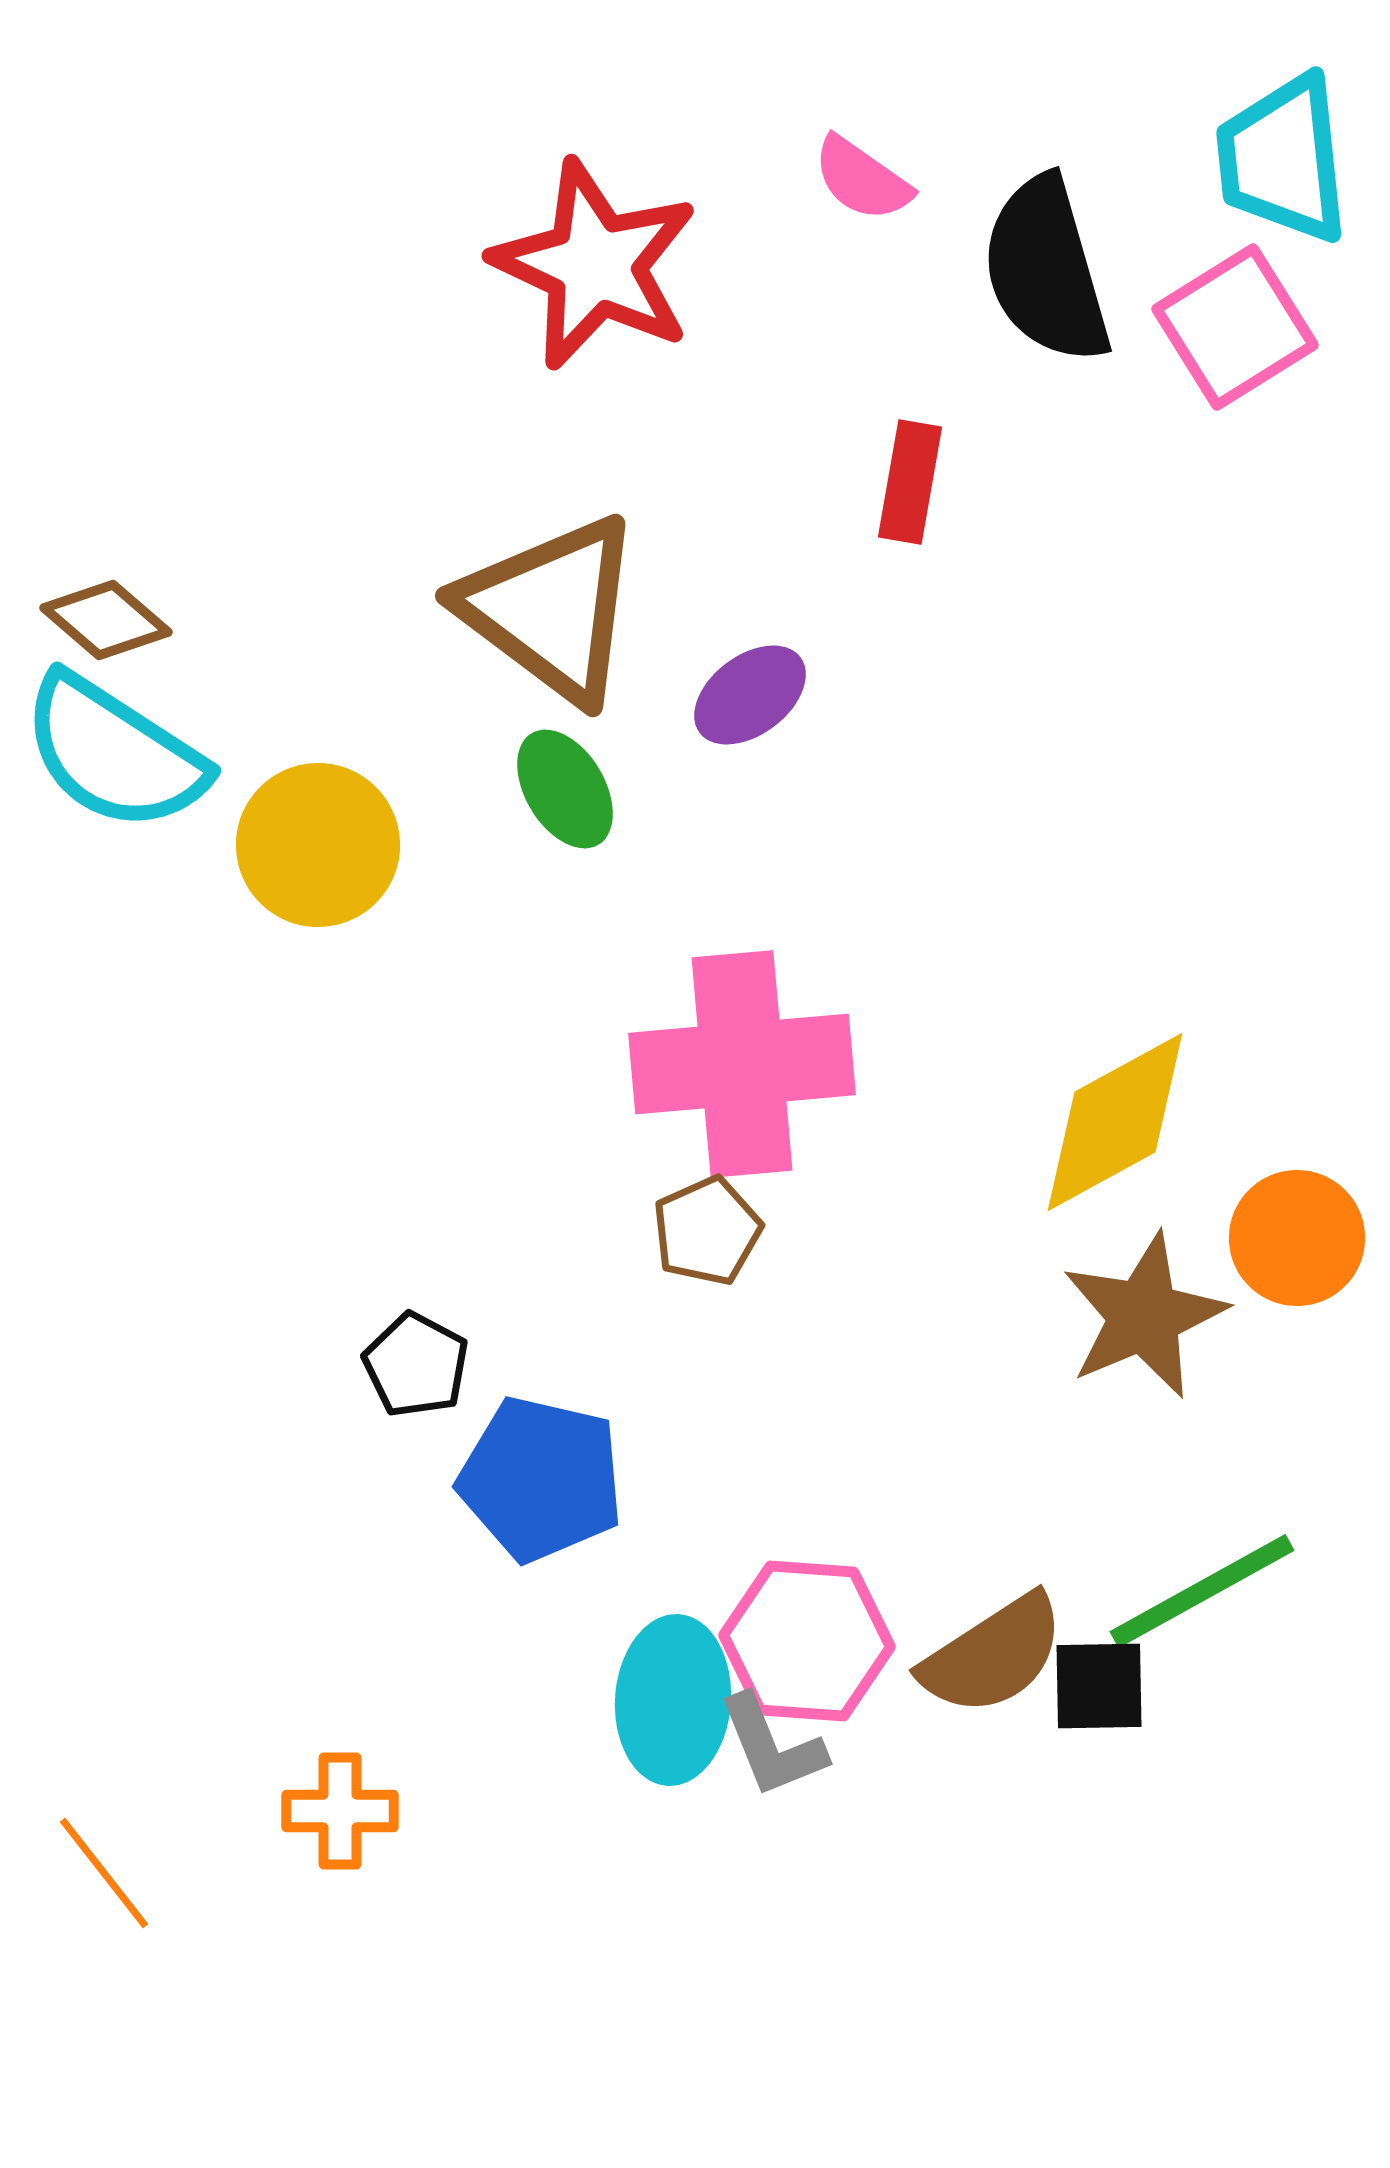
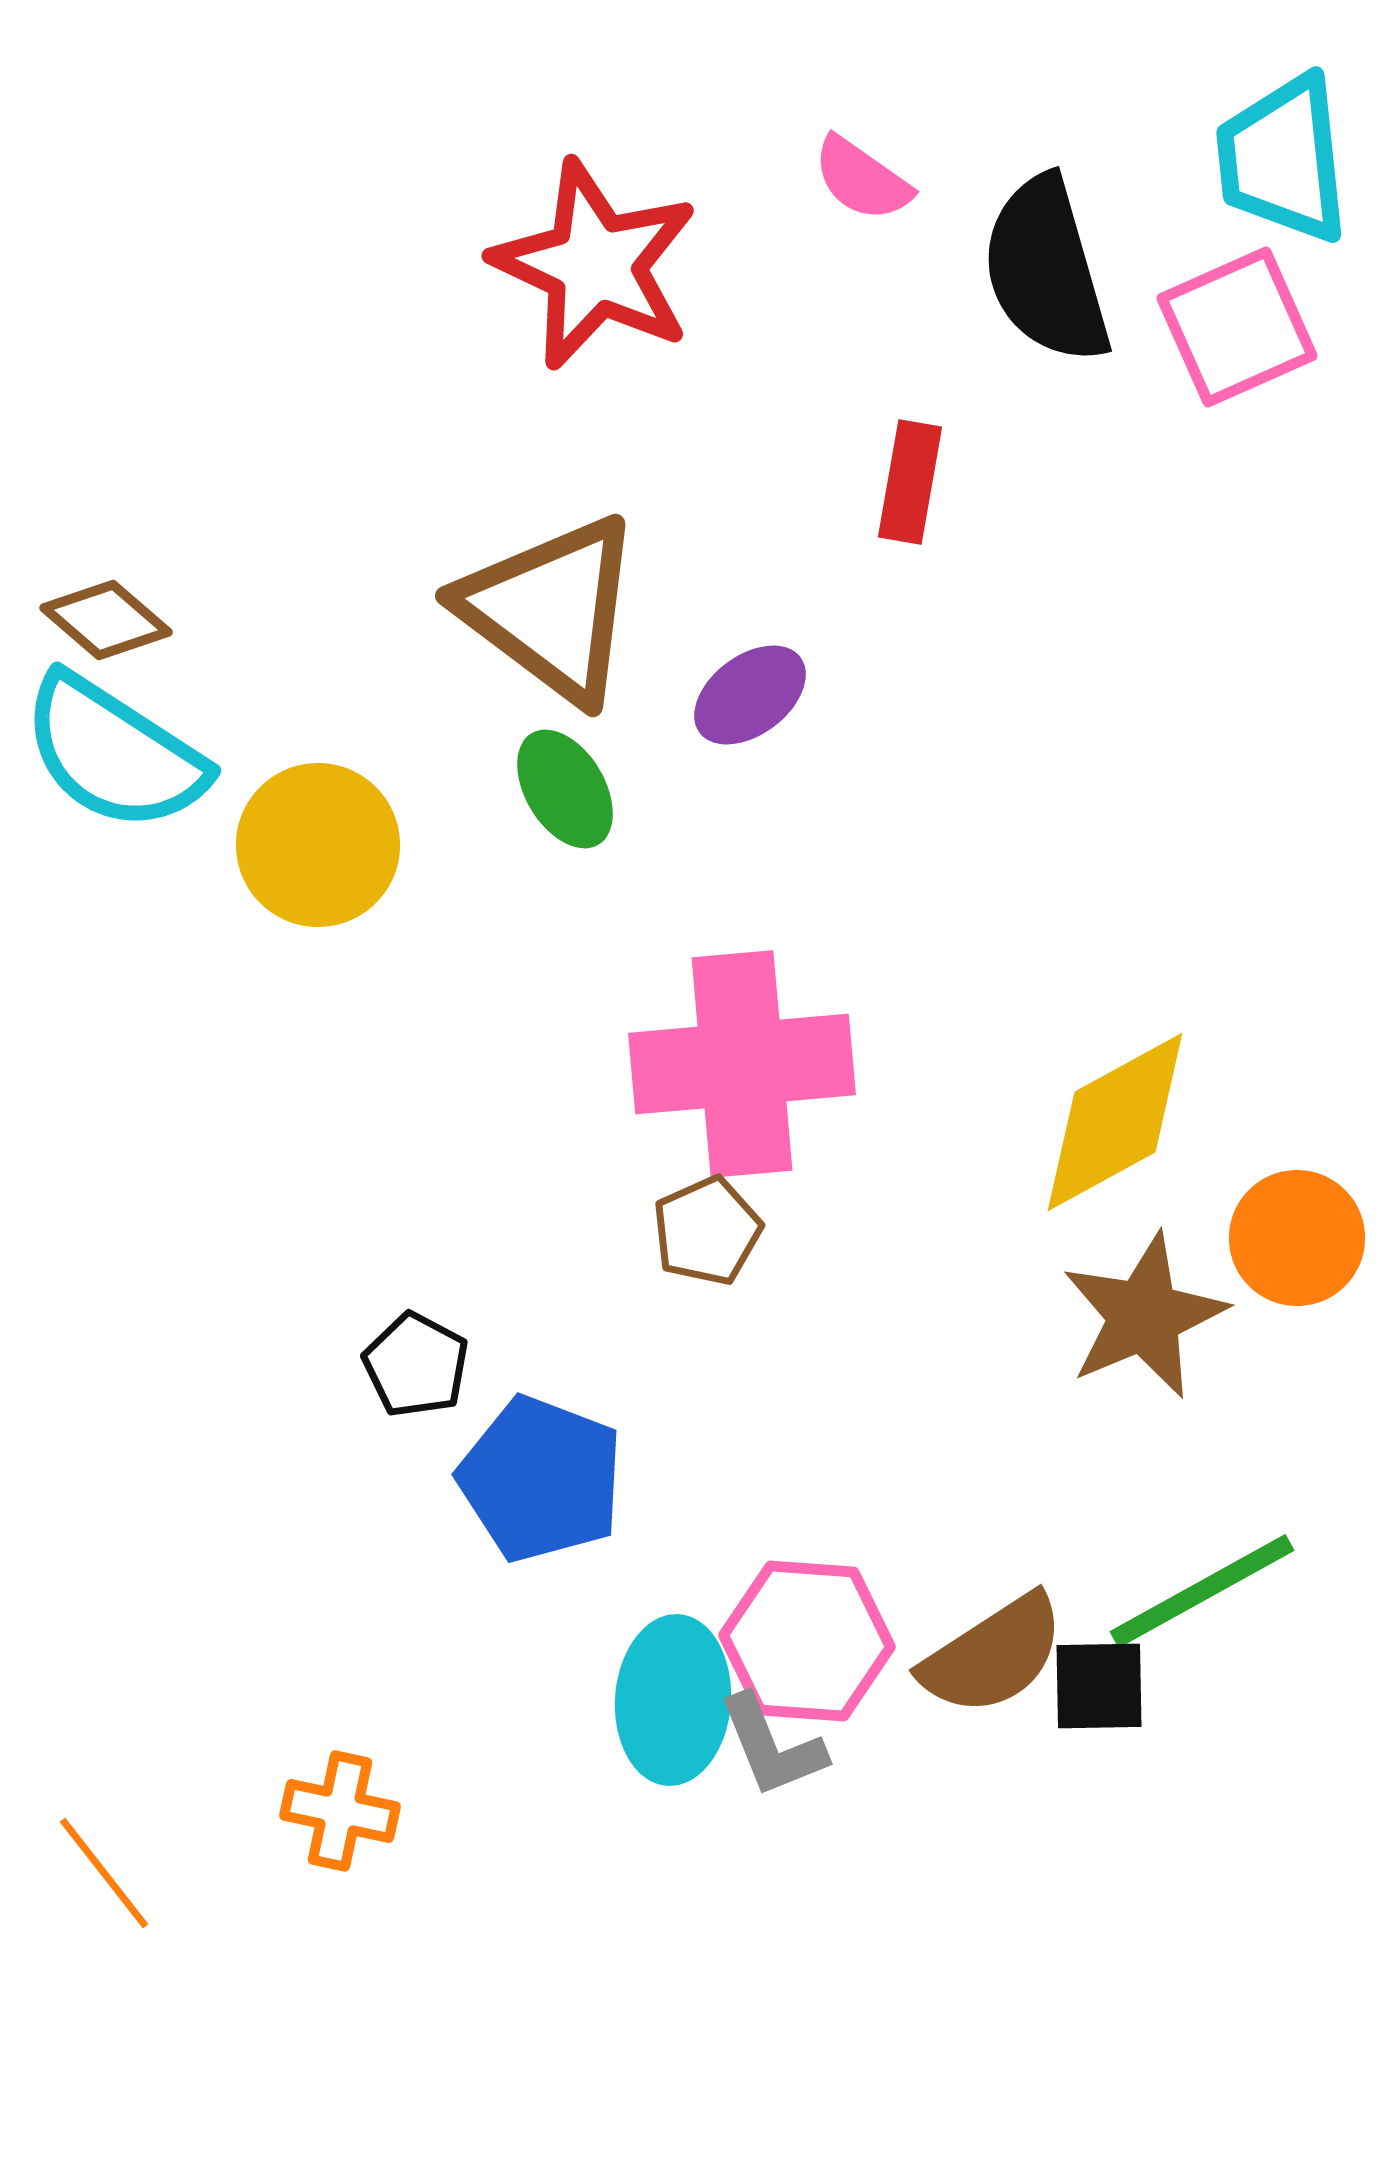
pink square: moved 2 px right; rotated 8 degrees clockwise
blue pentagon: rotated 8 degrees clockwise
orange cross: rotated 12 degrees clockwise
